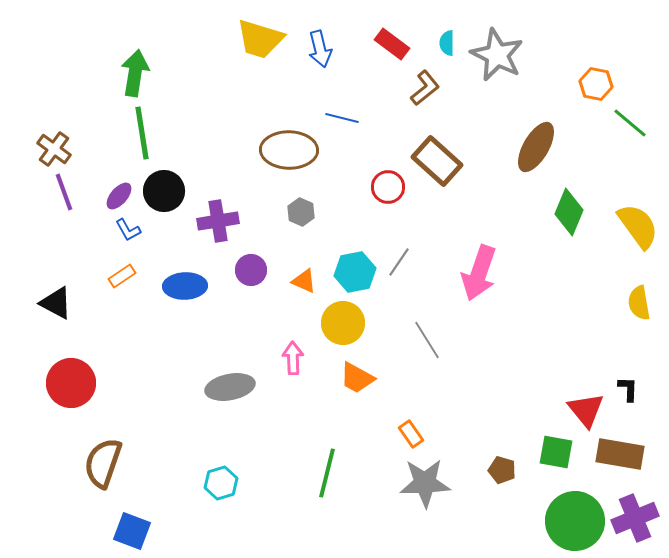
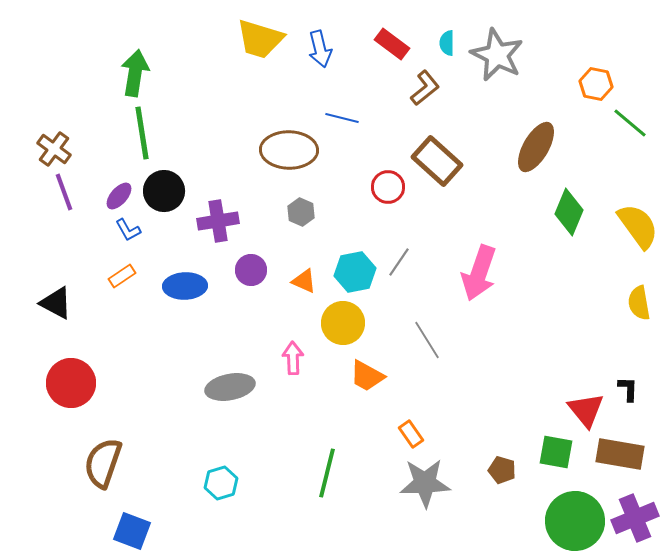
orange trapezoid at (357, 378): moved 10 px right, 2 px up
